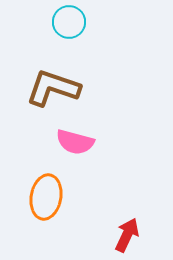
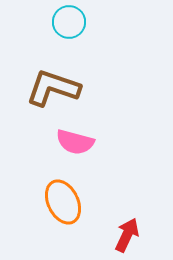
orange ellipse: moved 17 px right, 5 px down; rotated 36 degrees counterclockwise
